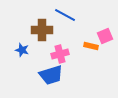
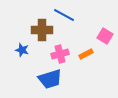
blue line: moved 1 px left
pink square: rotated 35 degrees counterclockwise
orange rectangle: moved 5 px left, 8 px down; rotated 40 degrees counterclockwise
blue trapezoid: moved 1 px left, 4 px down
